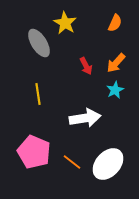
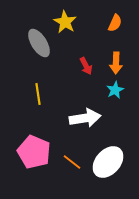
yellow star: moved 1 px up
orange arrow: rotated 40 degrees counterclockwise
white ellipse: moved 2 px up
